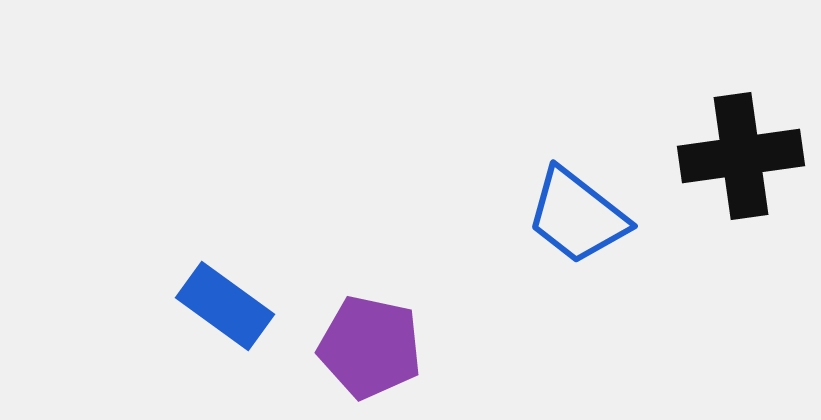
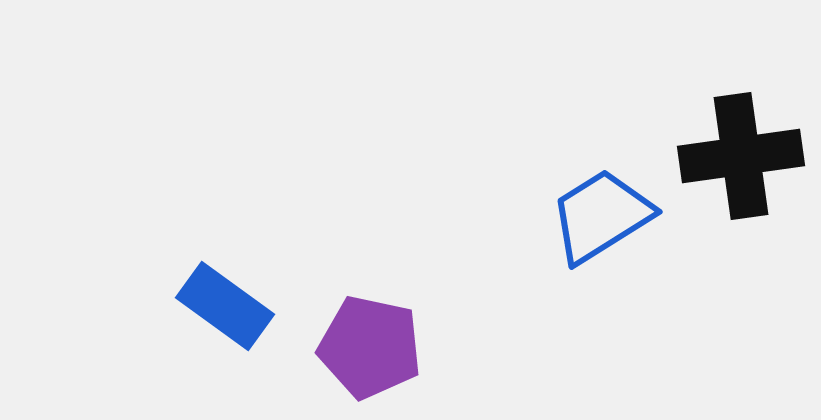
blue trapezoid: moved 24 px right; rotated 110 degrees clockwise
